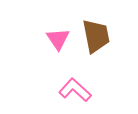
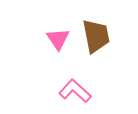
pink L-shape: moved 1 px down
